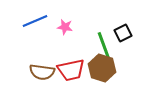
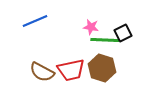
pink star: moved 26 px right
green line: moved 1 px right, 6 px up; rotated 68 degrees counterclockwise
brown semicircle: rotated 20 degrees clockwise
